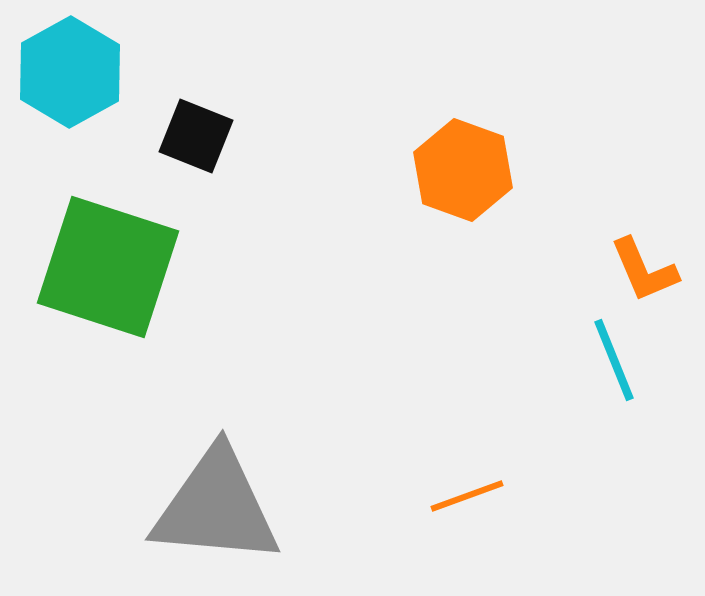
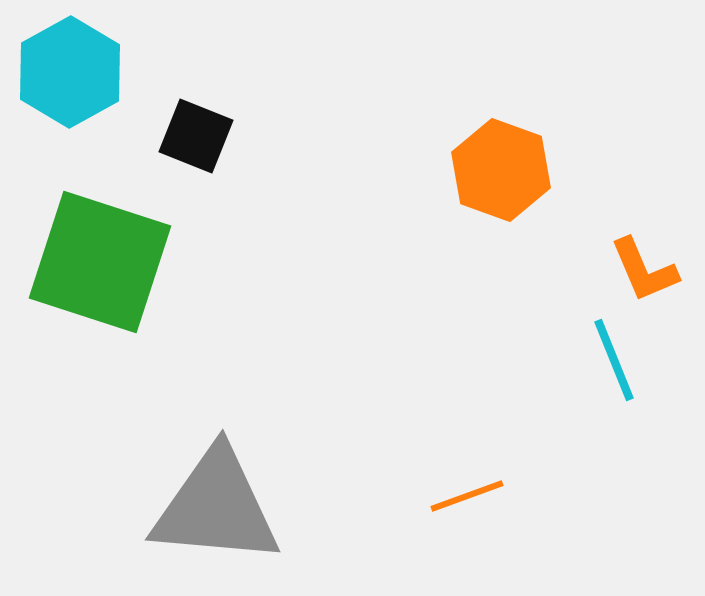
orange hexagon: moved 38 px right
green square: moved 8 px left, 5 px up
